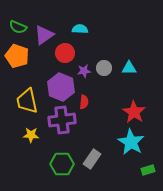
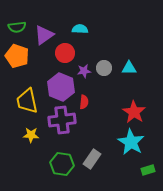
green semicircle: moved 1 px left; rotated 30 degrees counterclockwise
green hexagon: rotated 10 degrees clockwise
